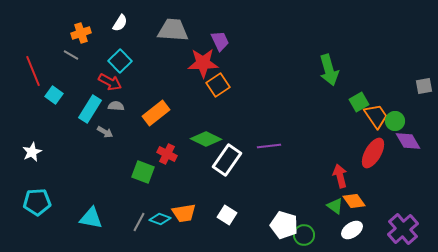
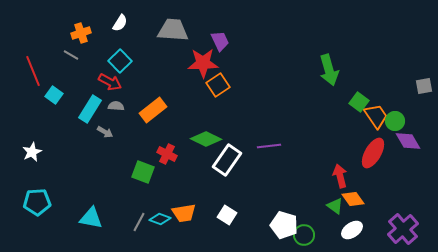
green square at (359, 102): rotated 24 degrees counterclockwise
orange rectangle at (156, 113): moved 3 px left, 3 px up
orange diamond at (354, 201): moved 1 px left, 2 px up
